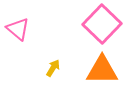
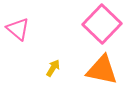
orange triangle: rotated 12 degrees clockwise
